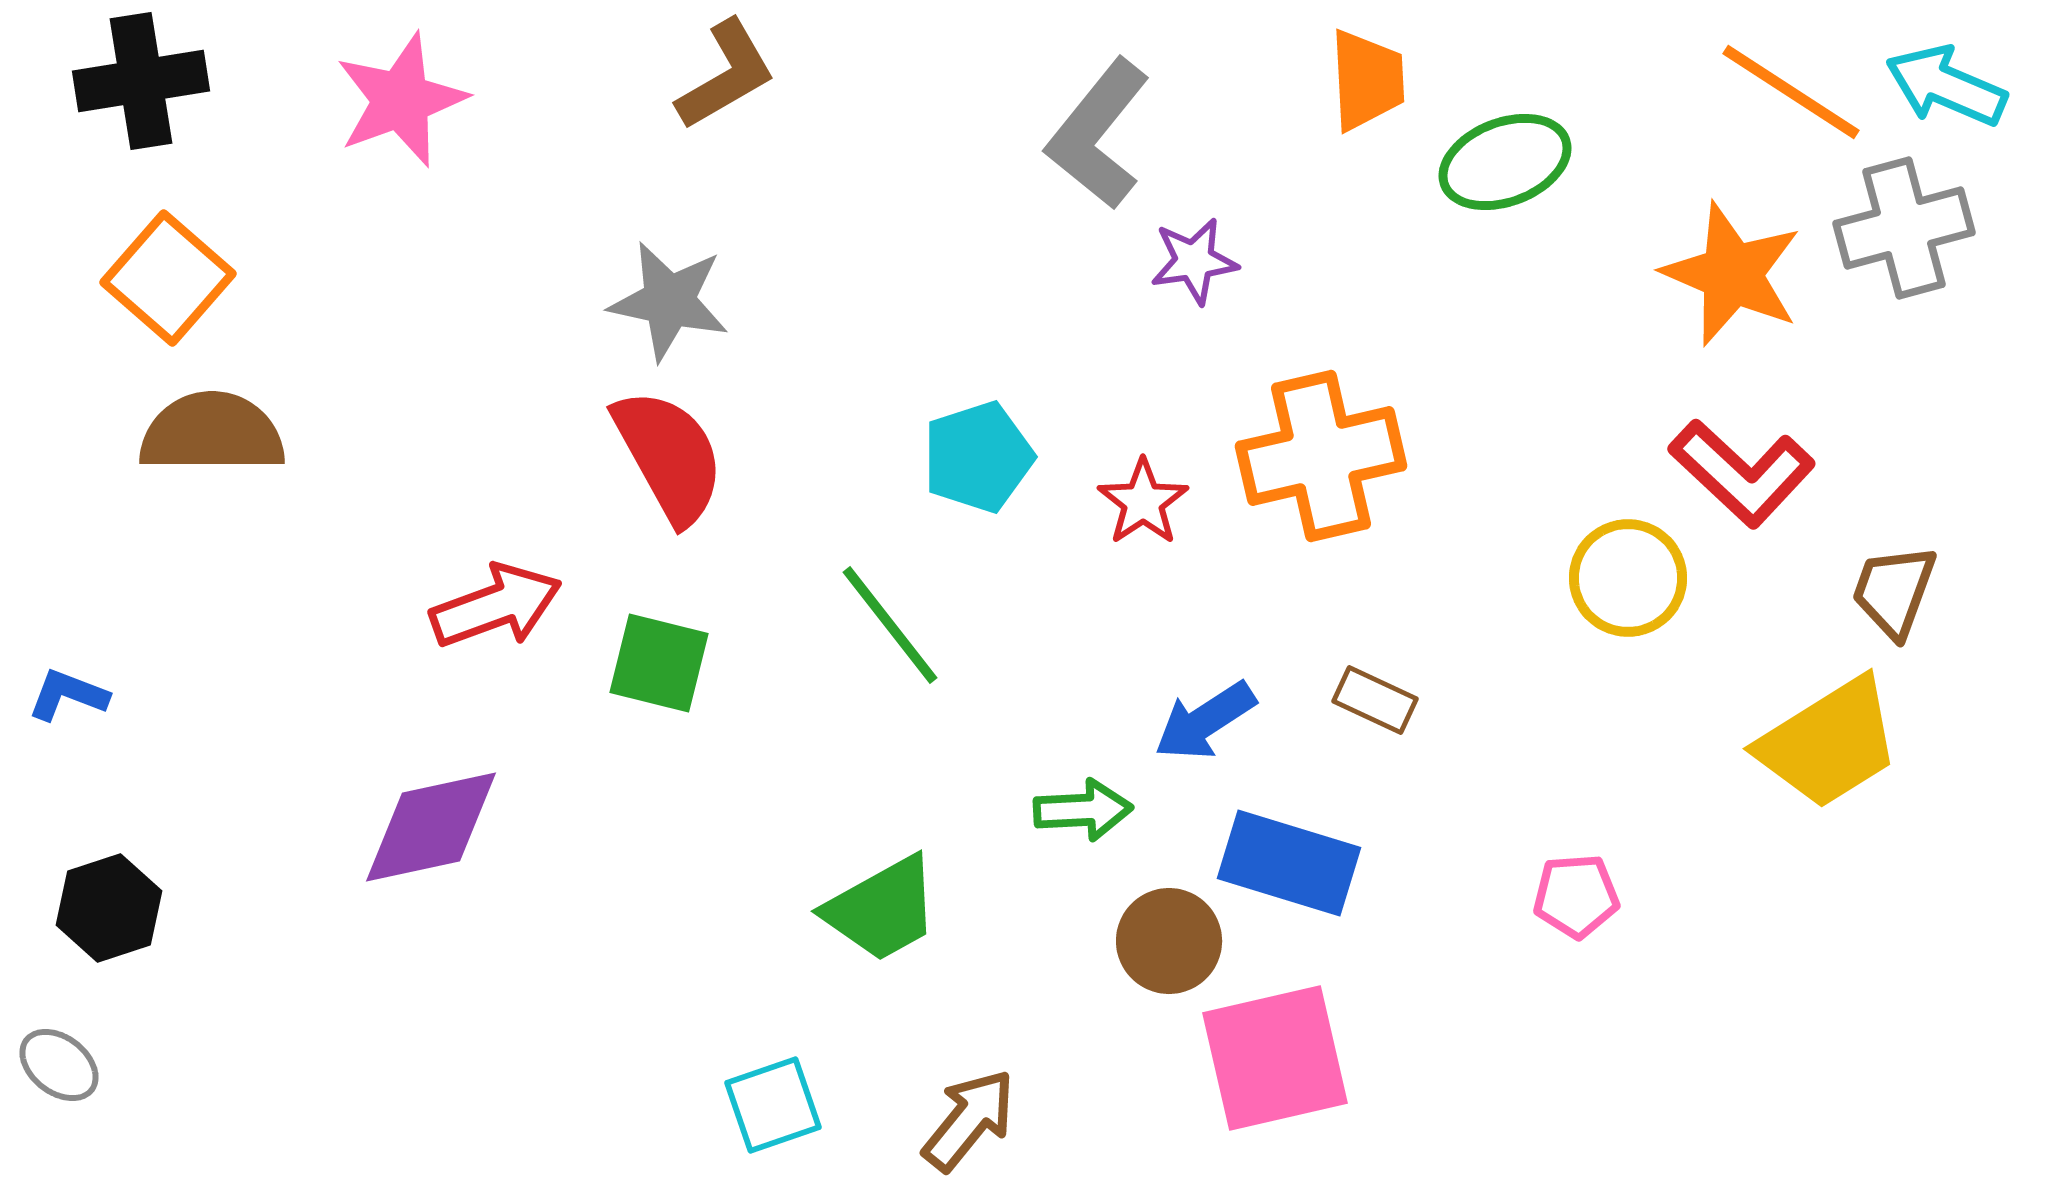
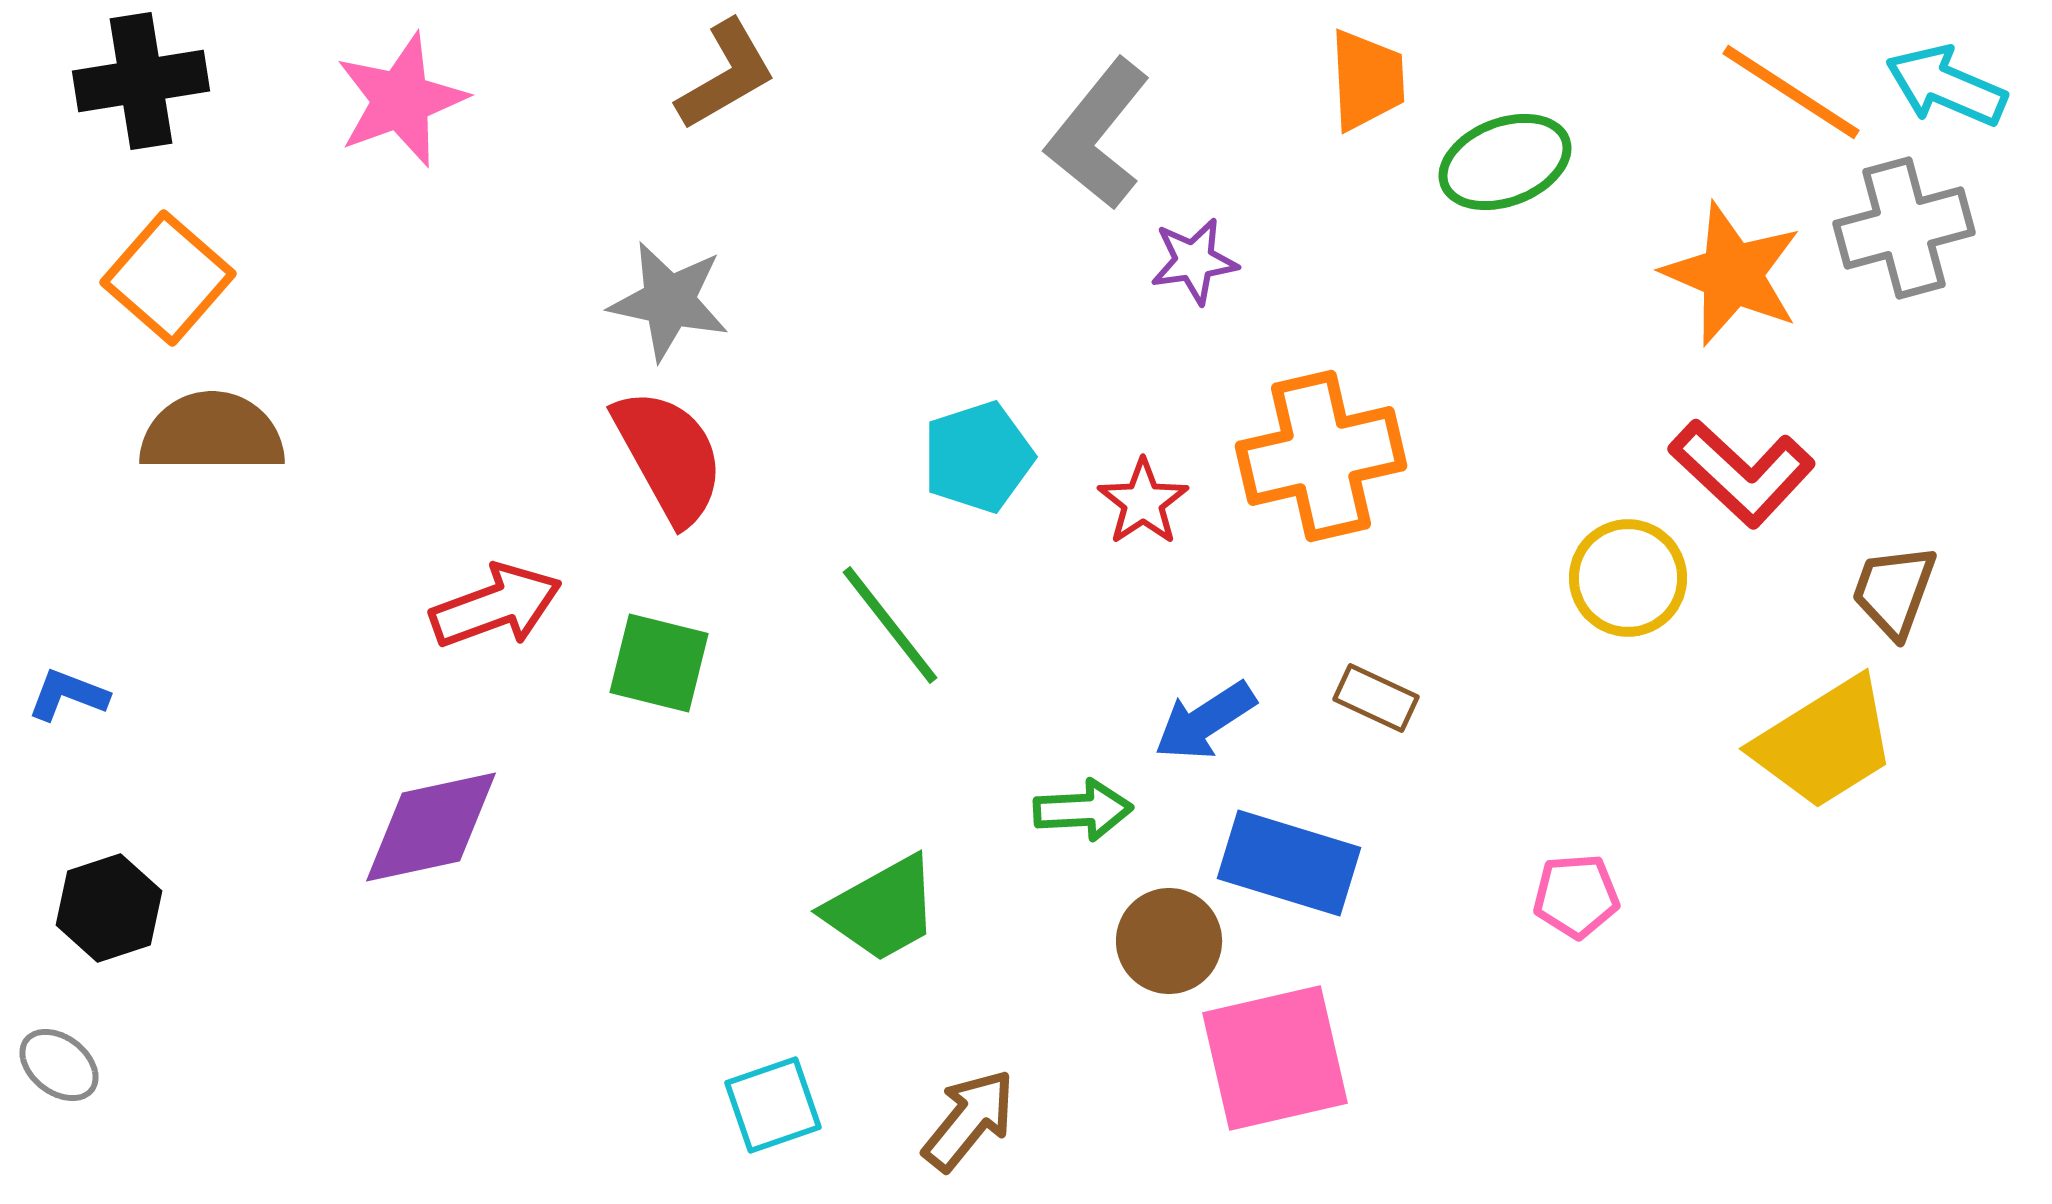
brown rectangle: moved 1 px right, 2 px up
yellow trapezoid: moved 4 px left
